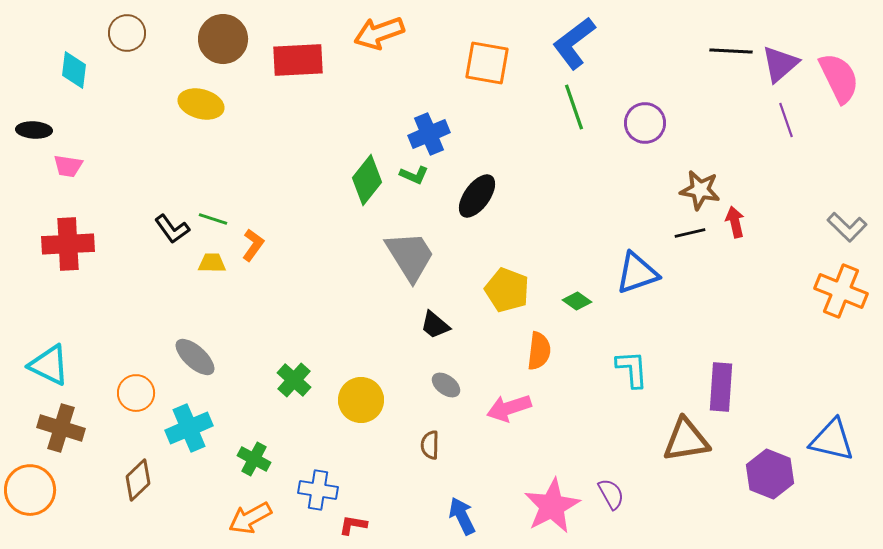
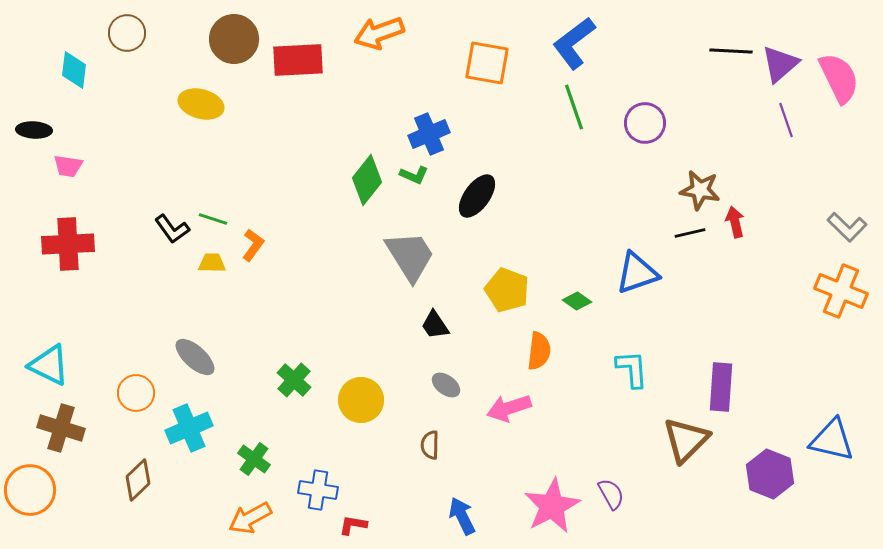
brown circle at (223, 39): moved 11 px right
black trapezoid at (435, 325): rotated 16 degrees clockwise
brown triangle at (686, 440): rotated 36 degrees counterclockwise
green cross at (254, 459): rotated 8 degrees clockwise
